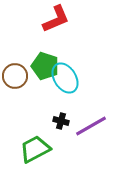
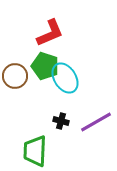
red L-shape: moved 6 px left, 14 px down
purple line: moved 5 px right, 4 px up
green trapezoid: moved 2 px down; rotated 60 degrees counterclockwise
